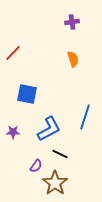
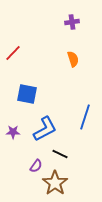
blue L-shape: moved 4 px left
